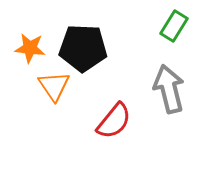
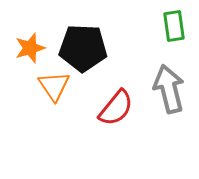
green rectangle: rotated 40 degrees counterclockwise
orange star: rotated 24 degrees counterclockwise
red semicircle: moved 2 px right, 13 px up
